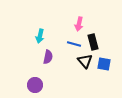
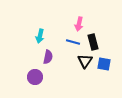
blue line: moved 1 px left, 2 px up
black triangle: rotated 14 degrees clockwise
purple circle: moved 8 px up
